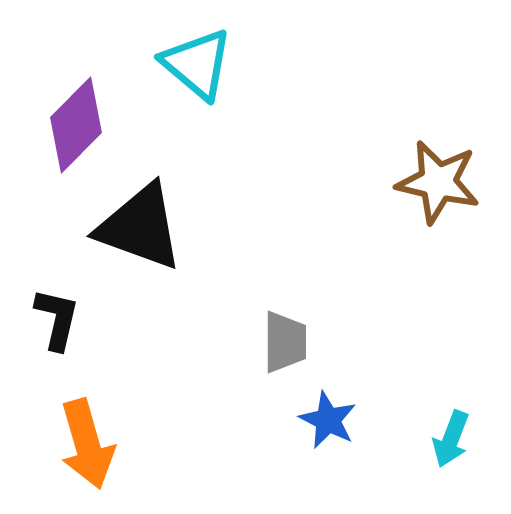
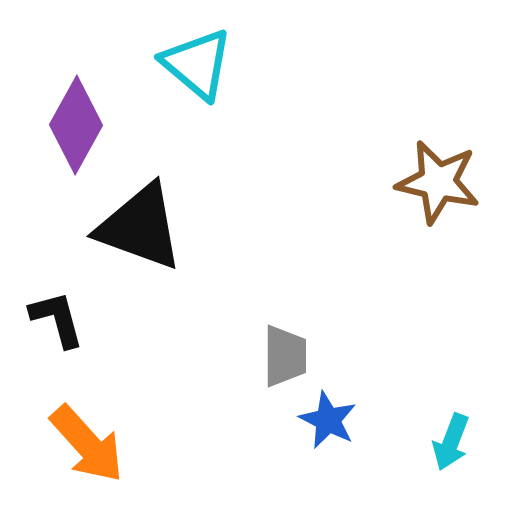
purple diamond: rotated 16 degrees counterclockwise
black L-shape: rotated 28 degrees counterclockwise
gray trapezoid: moved 14 px down
cyan arrow: moved 3 px down
orange arrow: rotated 26 degrees counterclockwise
